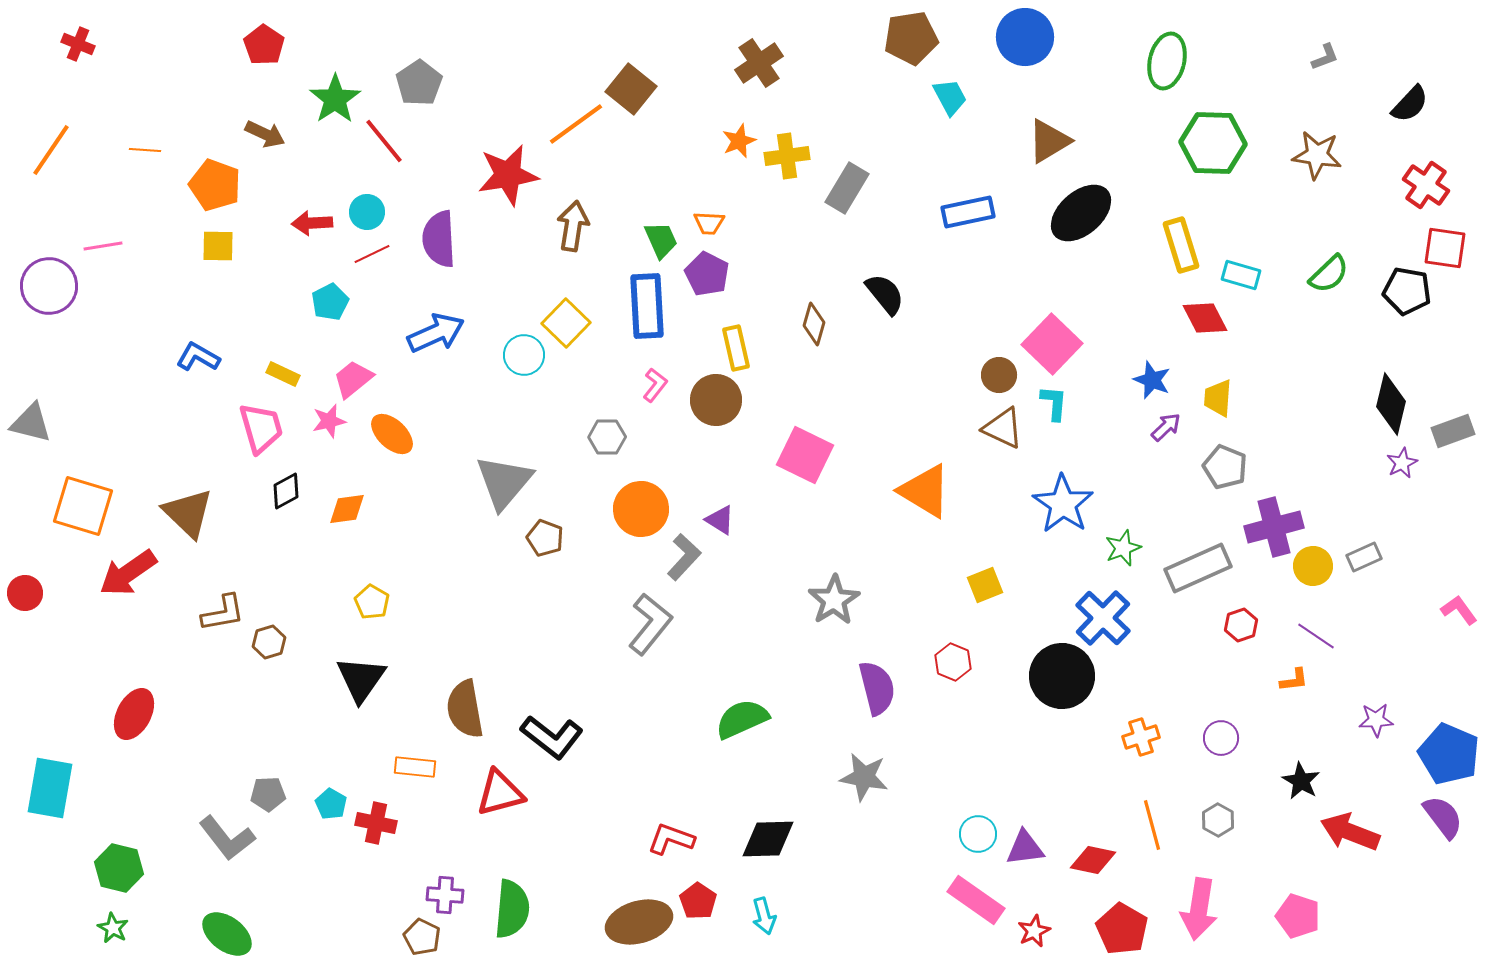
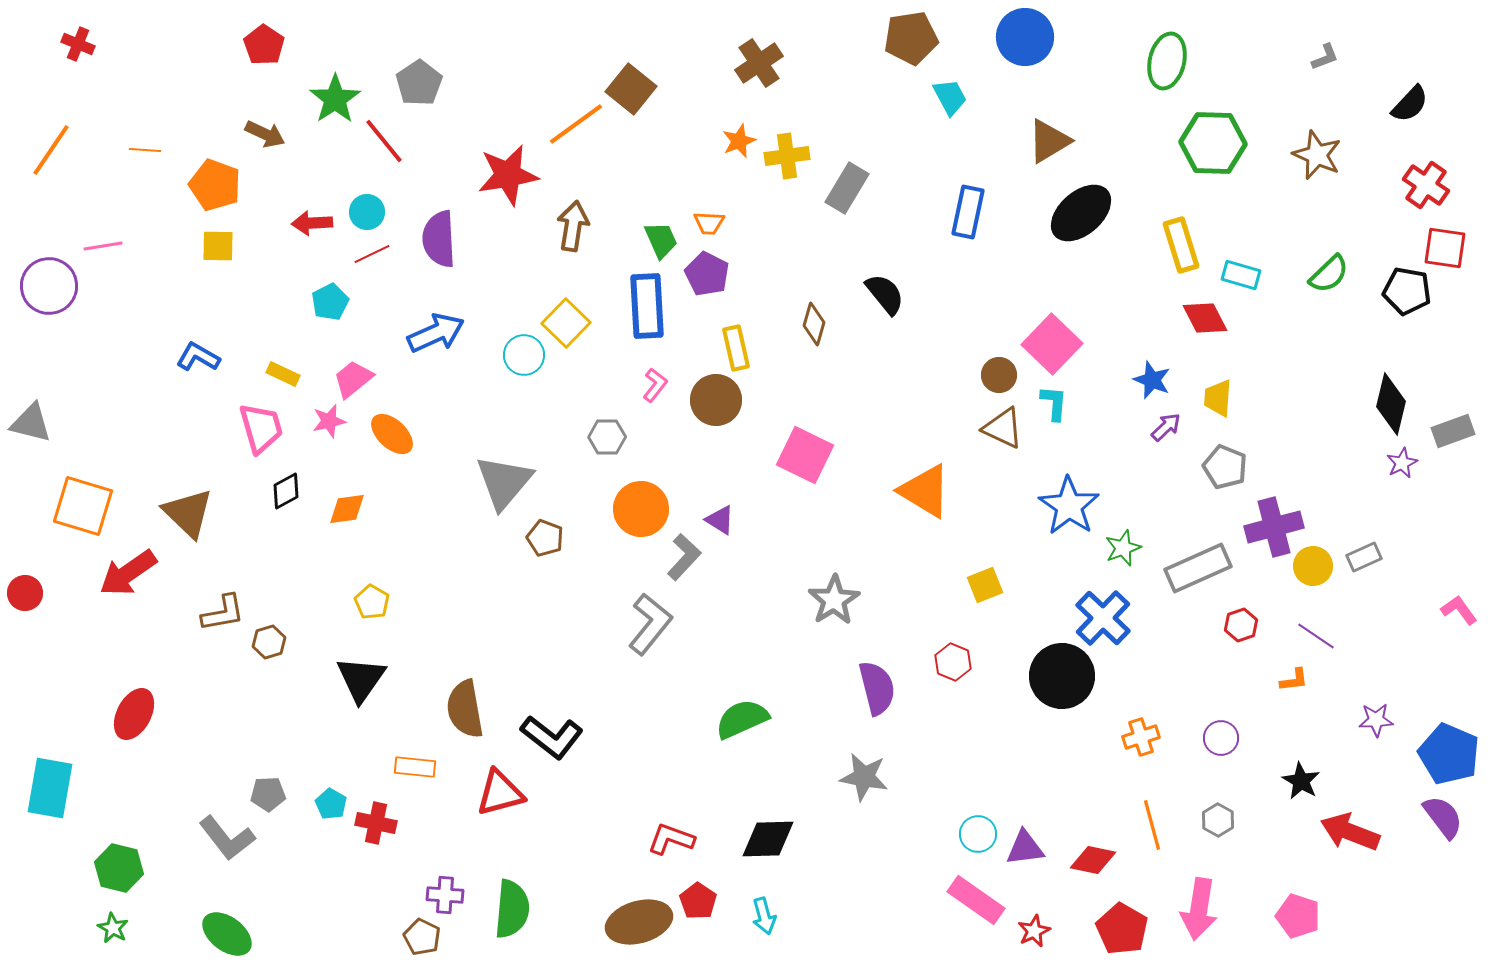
brown star at (1317, 155): rotated 15 degrees clockwise
blue rectangle at (968, 212): rotated 66 degrees counterclockwise
blue star at (1063, 504): moved 6 px right, 2 px down
